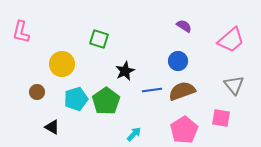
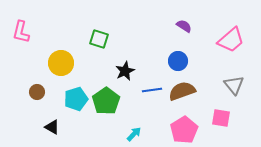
yellow circle: moved 1 px left, 1 px up
